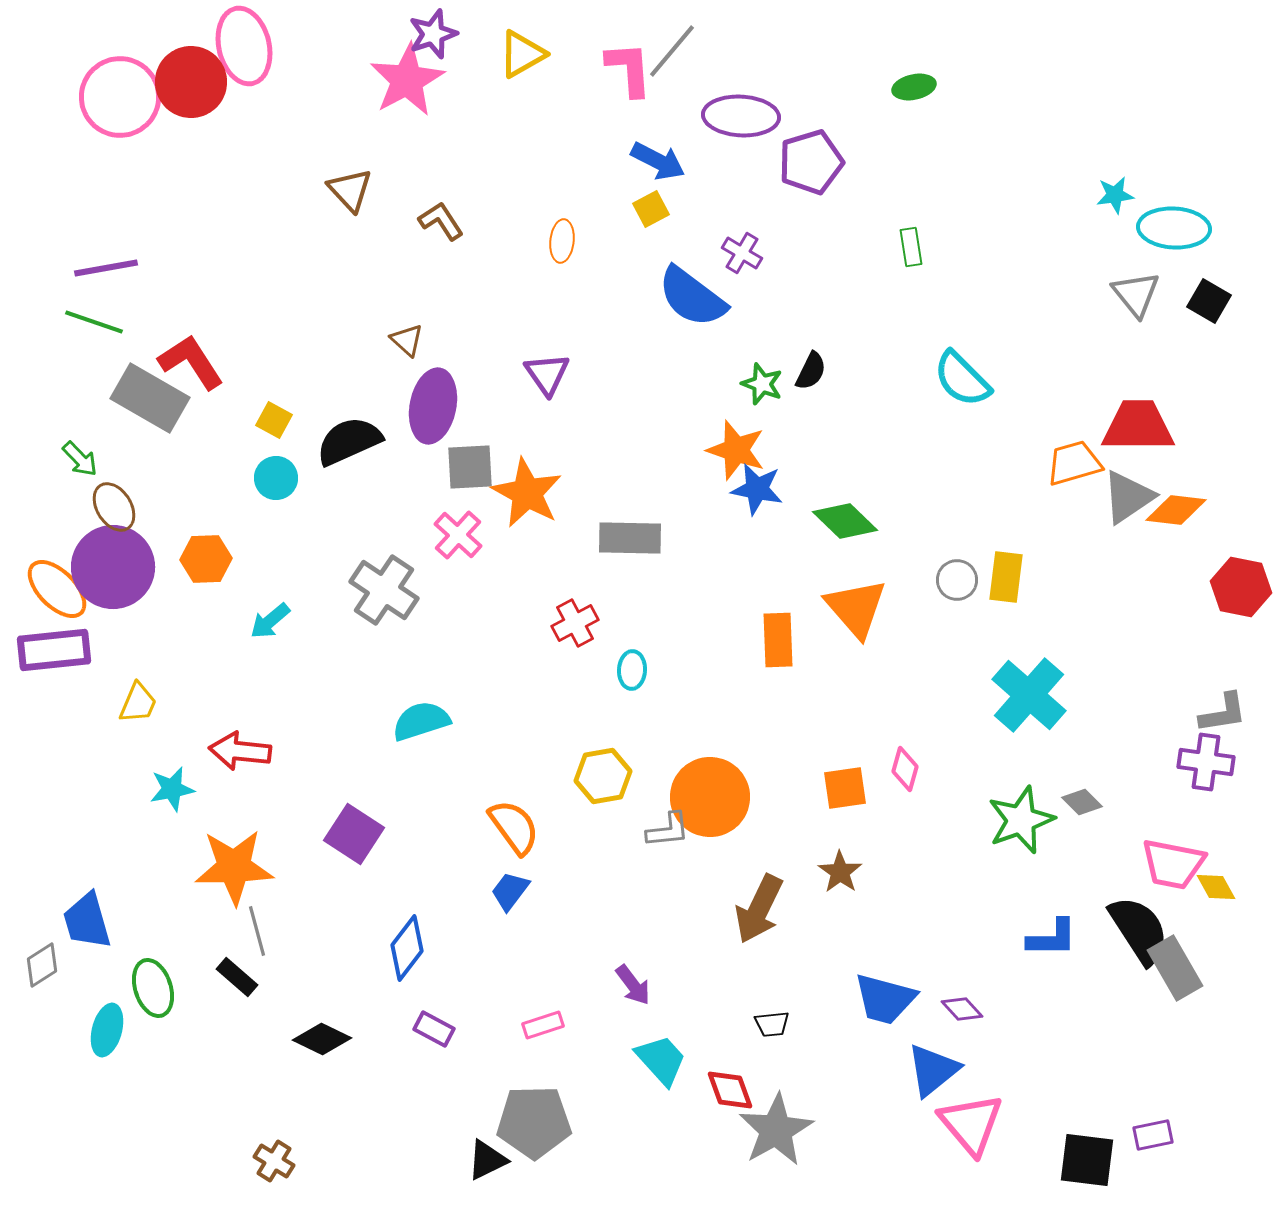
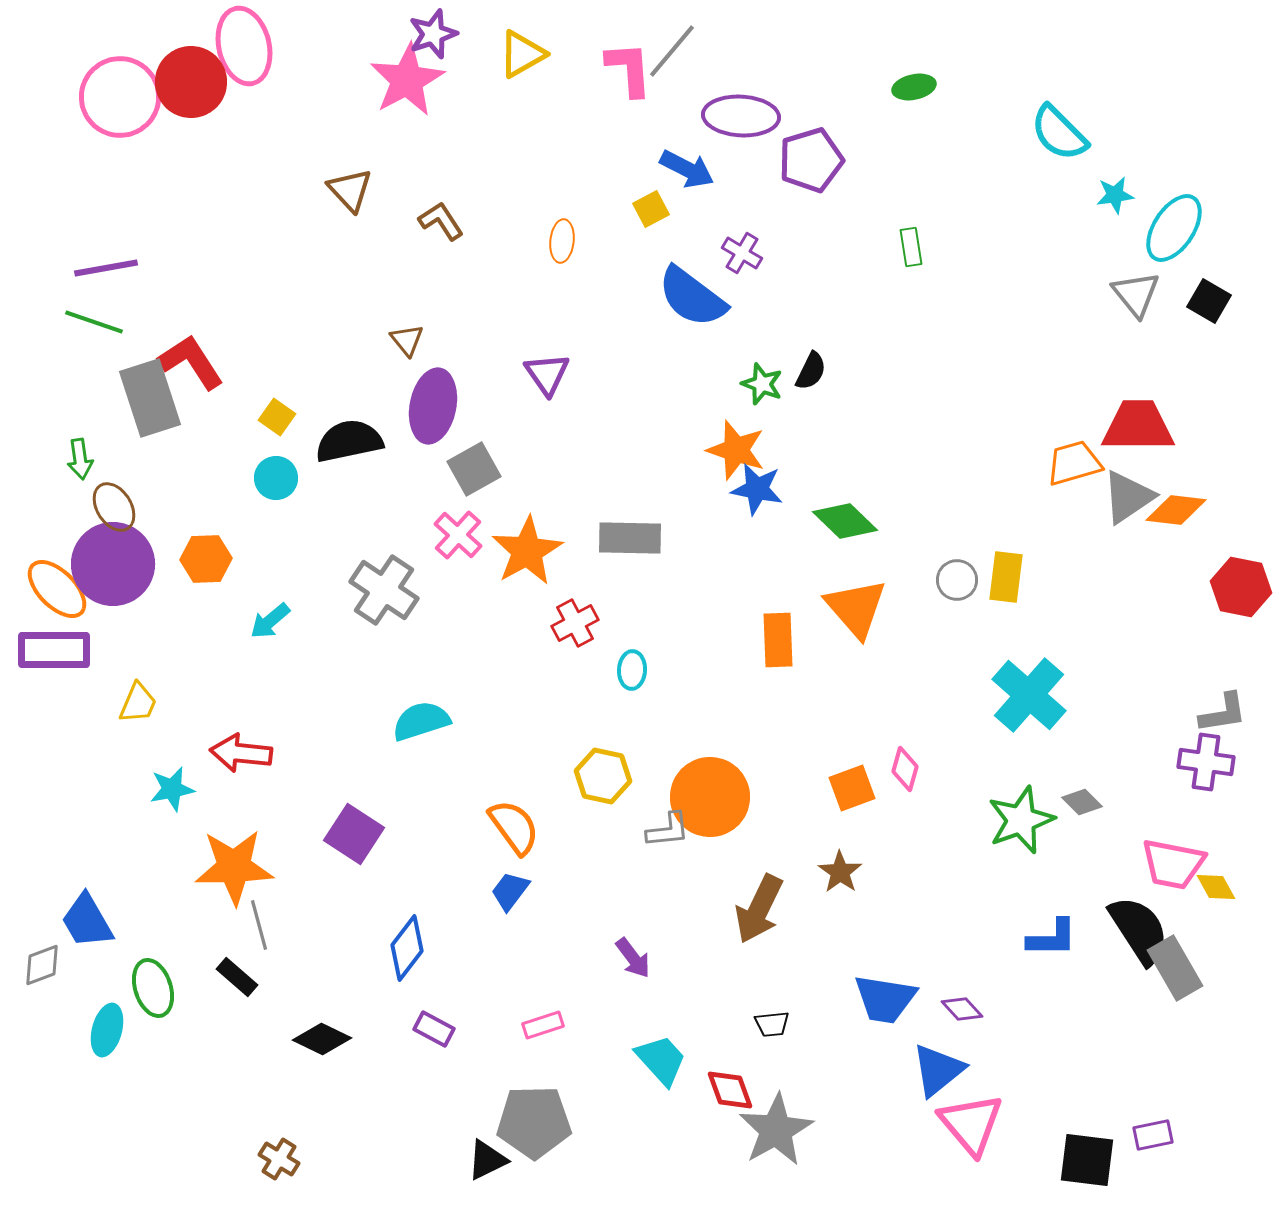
blue arrow at (658, 161): moved 29 px right, 8 px down
purple pentagon at (811, 162): moved 2 px up
cyan ellipse at (1174, 228): rotated 60 degrees counterclockwise
brown triangle at (407, 340): rotated 9 degrees clockwise
cyan semicircle at (962, 379): moved 97 px right, 246 px up
gray rectangle at (150, 398): rotated 42 degrees clockwise
yellow square at (274, 420): moved 3 px right, 3 px up; rotated 6 degrees clockwise
black semicircle at (349, 441): rotated 12 degrees clockwise
green arrow at (80, 459): rotated 36 degrees clockwise
gray square at (470, 467): moved 4 px right, 2 px down; rotated 26 degrees counterclockwise
orange star at (527, 493): moved 58 px down; rotated 14 degrees clockwise
purple circle at (113, 567): moved 3 px up
purple rectangle at (54, 650): rotated 6 degrees clockwise
red arrow at (240, 751): moved 1 px right, 2 px down
yellow hexagon at (603, 776): rotated 22 degrees clockwise
orange square at (845, 788): moved 7 px right; rotated 12 degrees counterclockwise
blue trapezoid at (87, 921): rotated 14 degrees counterclockwise
gray line at (257, 931): moved 2 px right, 6 px up
gray diamond at (42, 965): rotated 12 degrees clockwise
purple arrow at (633, 985): moved 27 px up
blue trapezoid at (885, 999): rotated 6 degrees counterclockwise
blue triangle at (933, 1070): moved 5 px right
brown cross at (274, 1161): moved 5 px right, 2 px up
